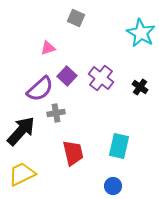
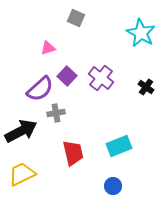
black cross: moved 6 px right
black arrow: rotated 20 degrees clockwise
cyan rectangle: rotated 55 degrees clockwise
